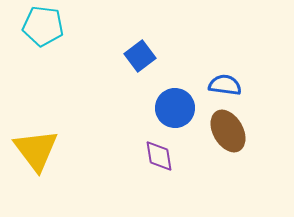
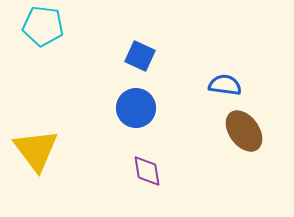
blue square: rotated 28 degrees counterclockwise
blue circle: moved 39 px left
brown ellipse: moved 16 px right; rotated 6 degrees counterclockwise
purple diamond: moved 12 px left, 15 px down
